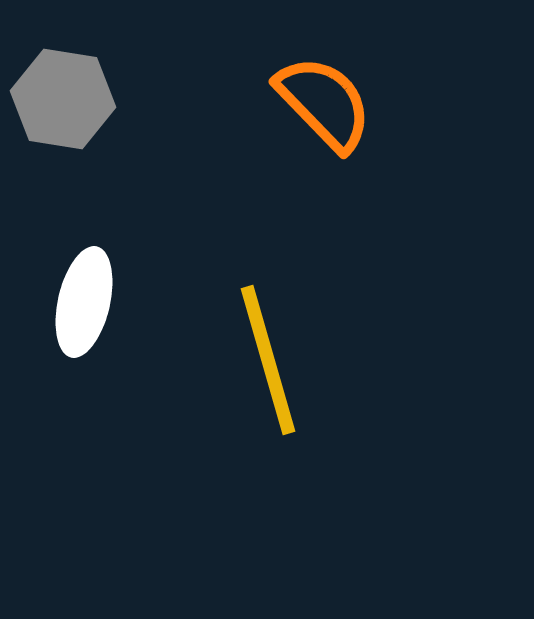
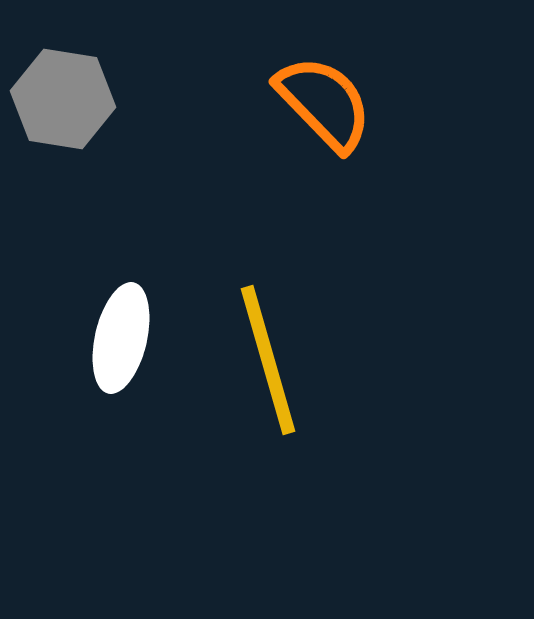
white ellipse: moved 37 px right, 36 px down
